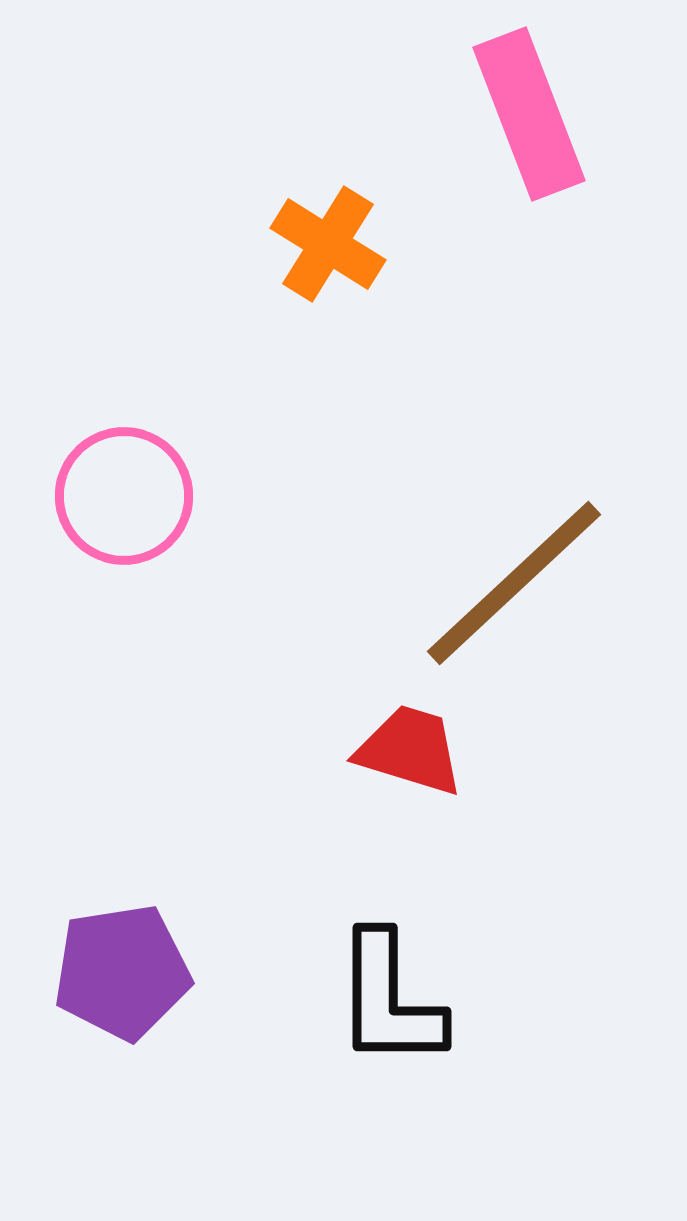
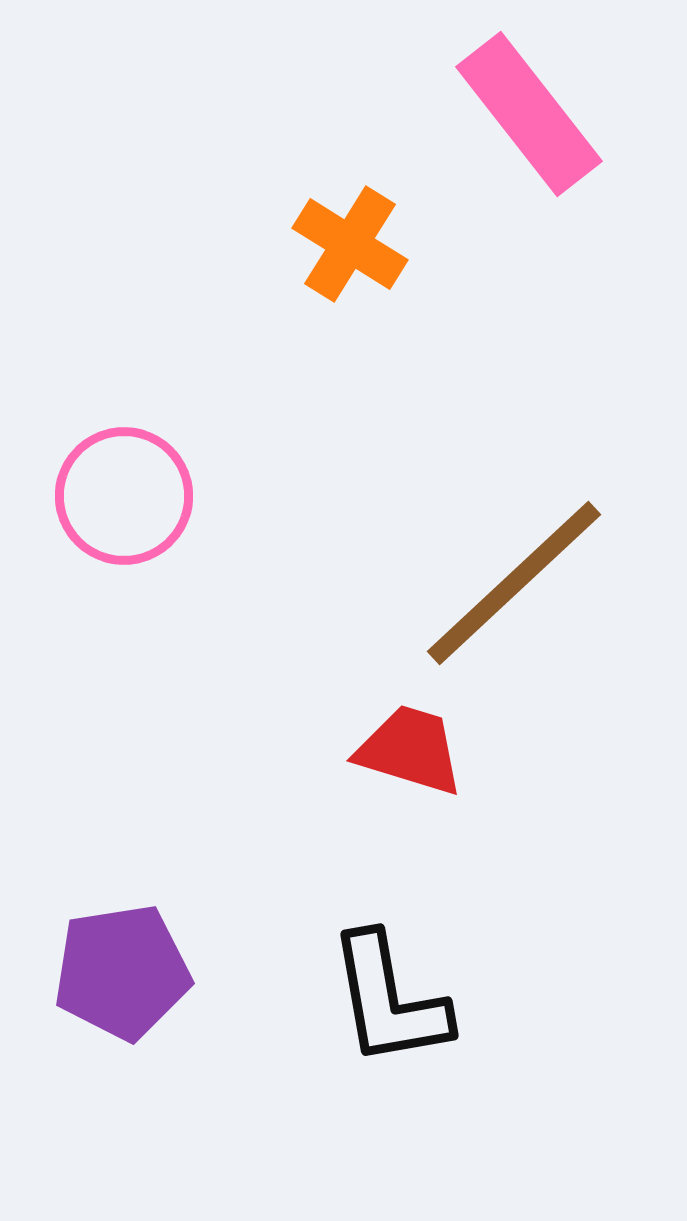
pink rectangle: rotated 17 degrees counterclockwise
orange cross: moved 22 px right
black L-shape: rotated 10 degrees counterclockwise
